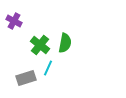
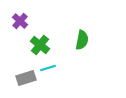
purple cross: moved 6 px right; rotated 14 degrees clockwise
green semicircle: moved 17 px right, 3 px up
cyan line: rotated 49 degrees clockwise
